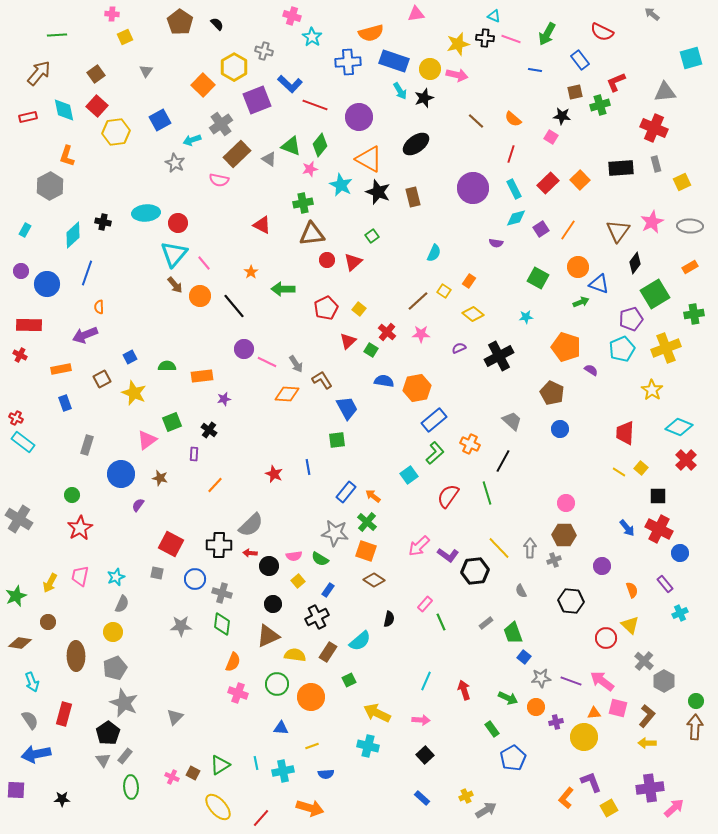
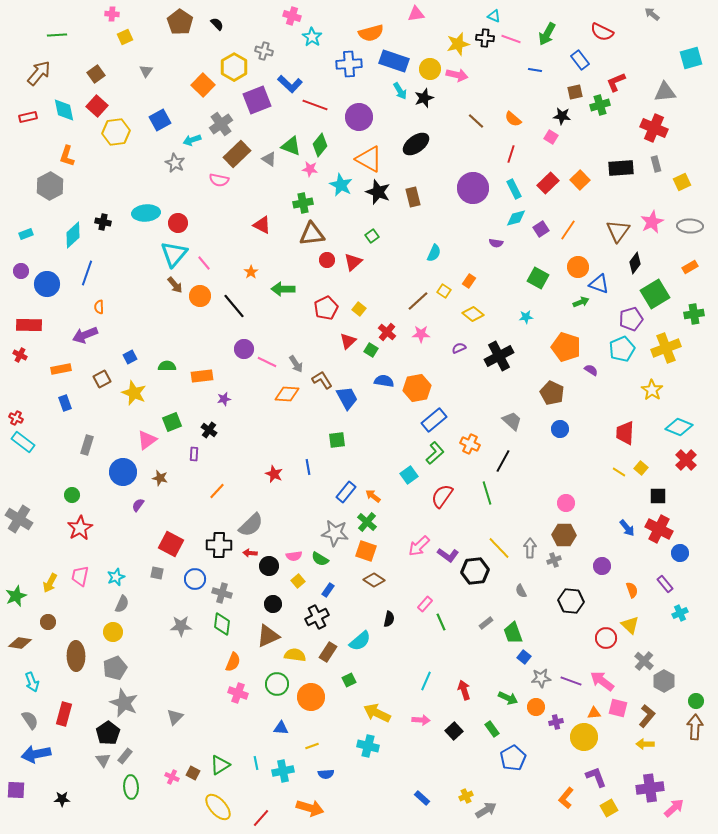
blue cross at (348, 62): moved 1 px right, 2 px down
pink star at (310, 169): rotated 21 degrees clockwise
cyan rectangle at (25, 230): moved 1 px right, 4 px down; rotated 40 degrees clockwise
blue trapezoid at (347, 408): moved 10 px up
blue circle at (121, 474): moved 2 px right, 2 px up
orange line at (215, 485): moved 2 px right, 6 px down
red semicircle at (448, 496): moved 6 px left
yellow arrow at (647, 743): moved 2 px left, 1 px down
black square at (425, 755): moved 29 px right, 24 px up
purple L-shape at (591, 782): moved 5 px right, 5 px up
